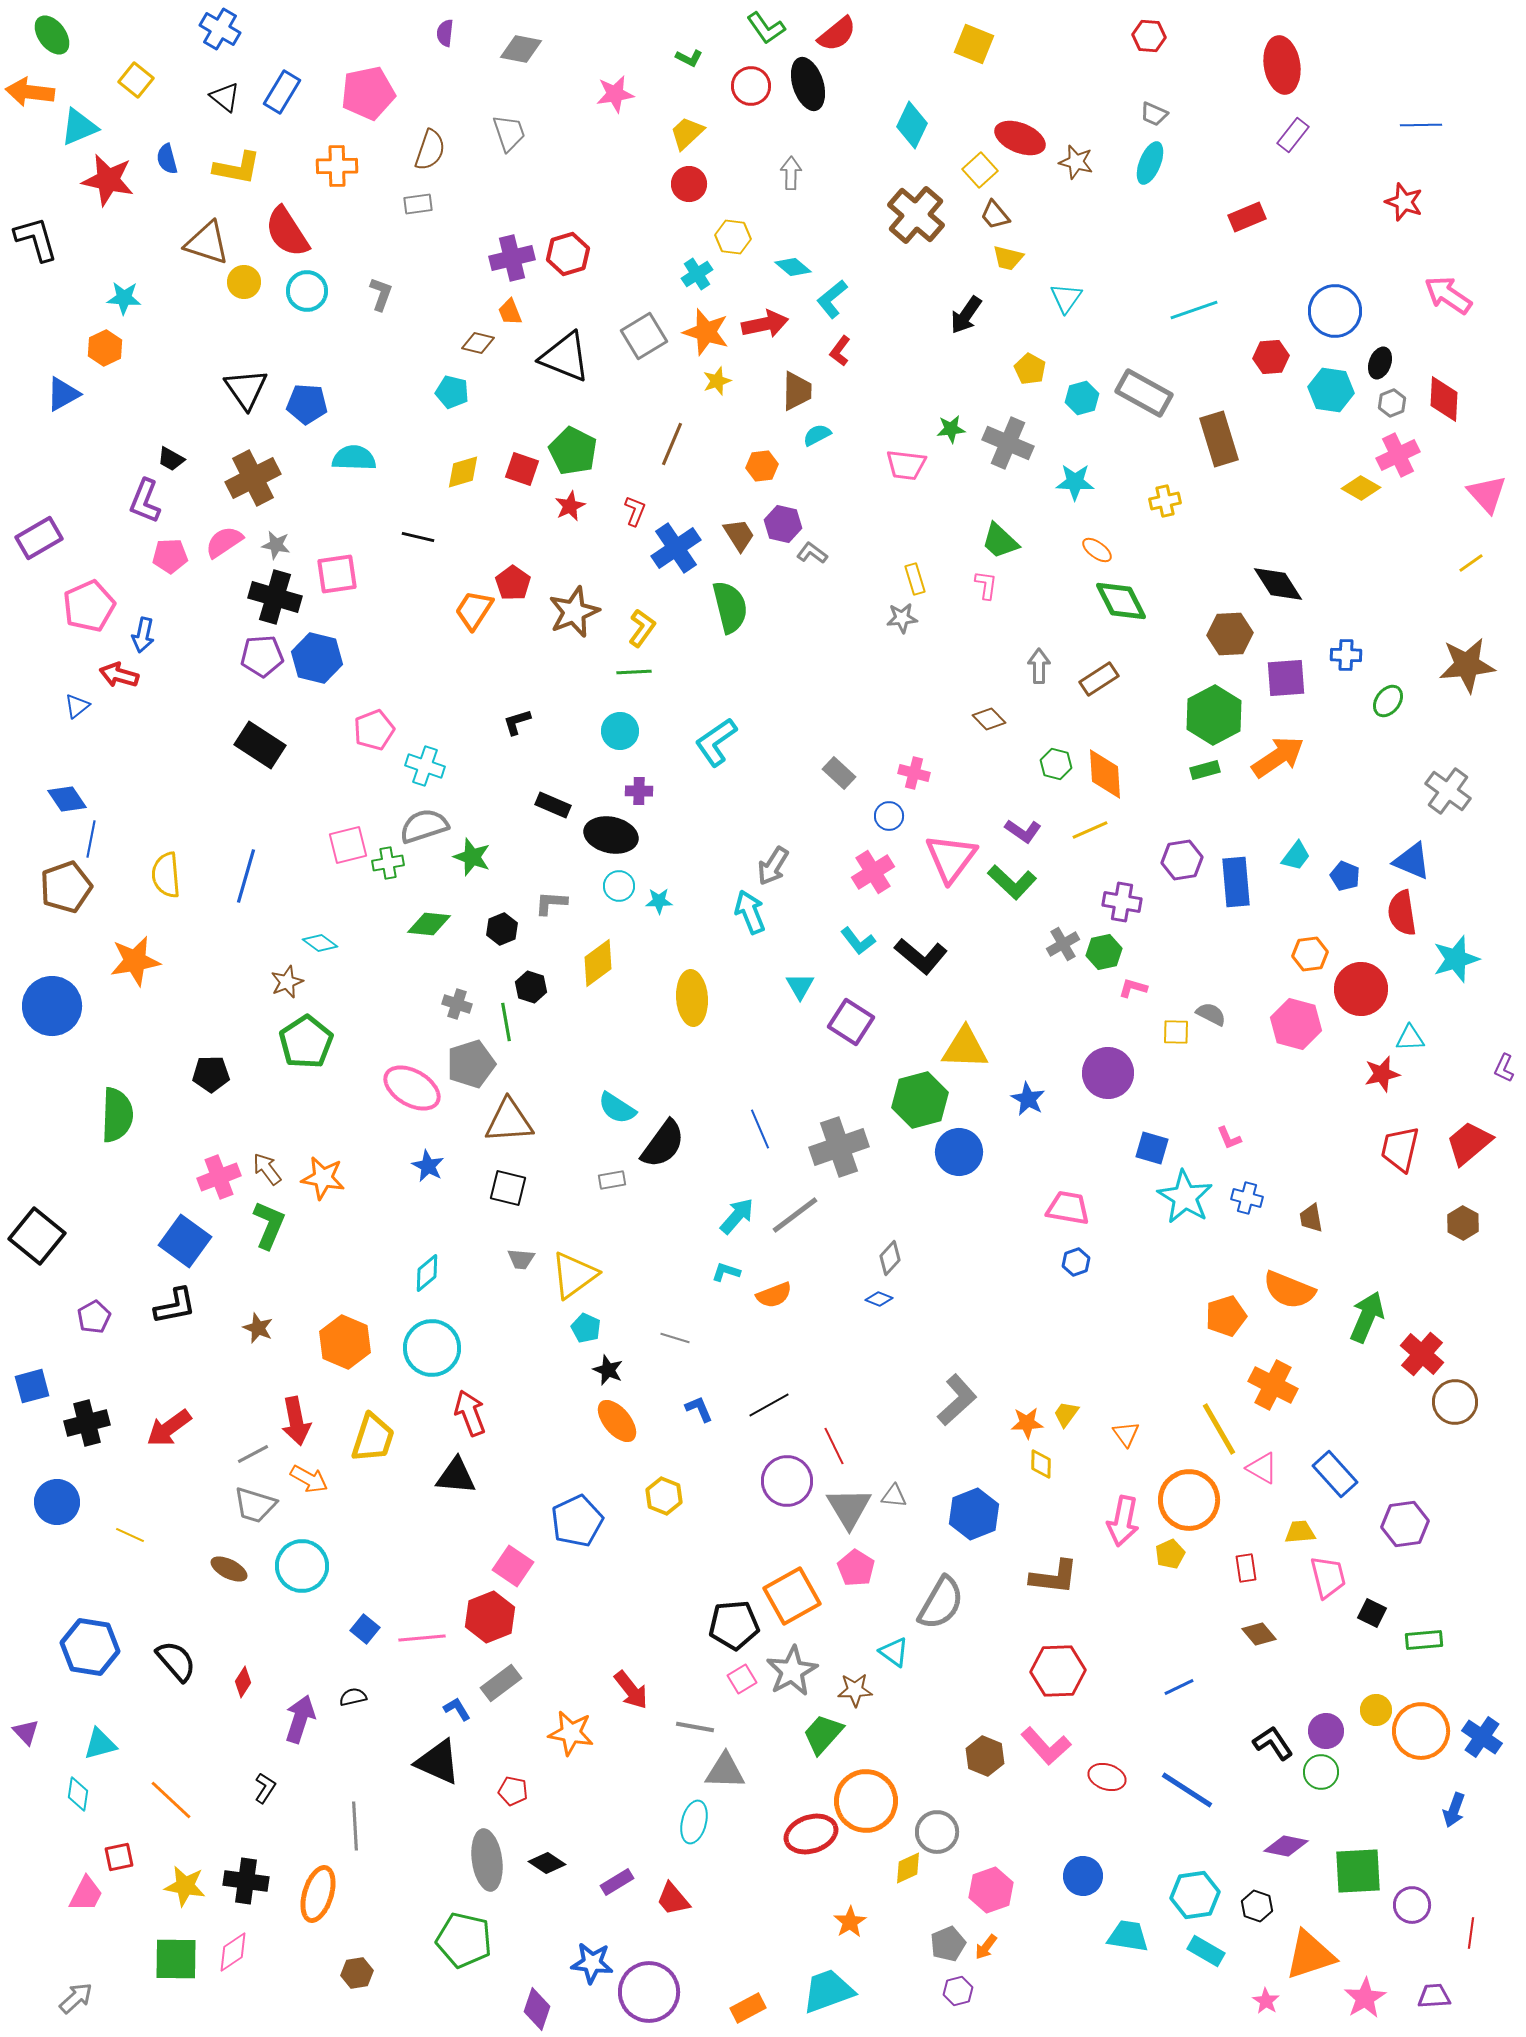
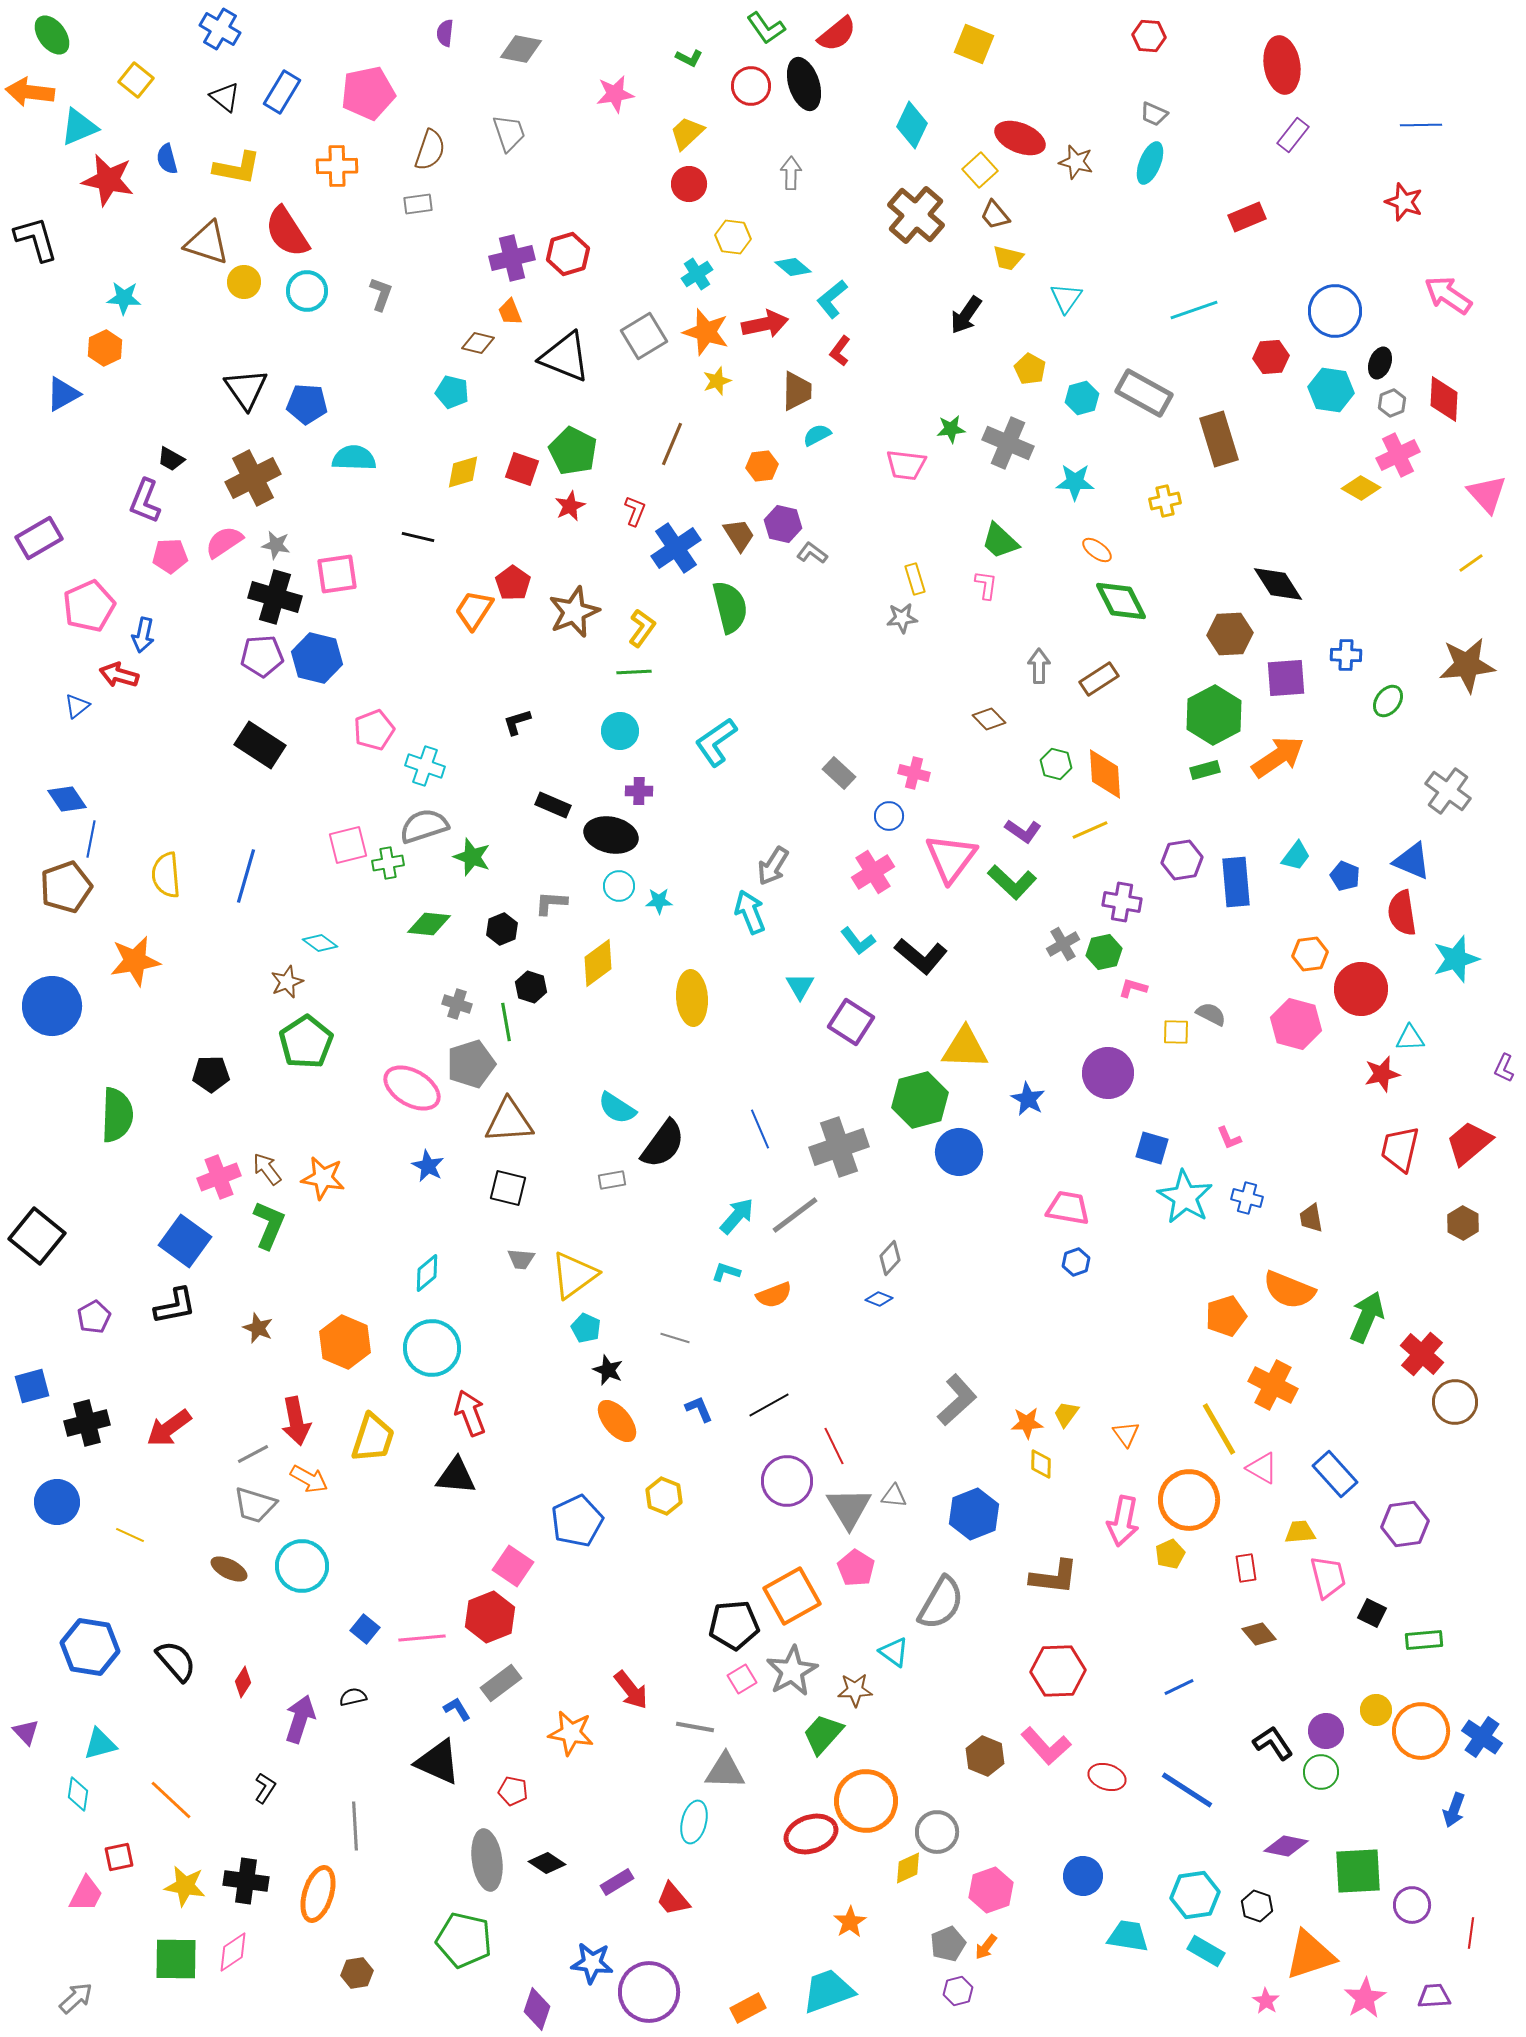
black ellipse at (808, 84): moved 4 px left
